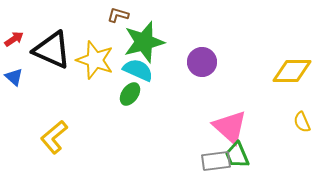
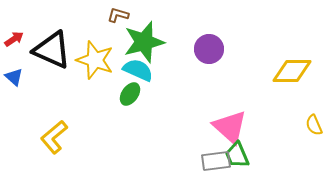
purple circle: moved 7 px right, 13 px up
yellow semicircle: moved 12 px right, 3 px down
